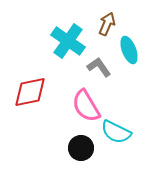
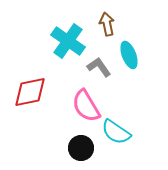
brown arrow: rotated 35 degrees counterclockwise
cyan ellipse: moved 5 px down
cyan semicircle: rotated 8 degrees clockwise
